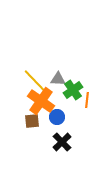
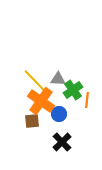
blue circle: moved 2 px right, 3 px up
